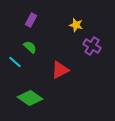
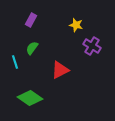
green semicircle: moved 2 px right, 1 px down; rotated 96 degrees counterclockwise
cyan line: rotated 32 degrees clockwise
